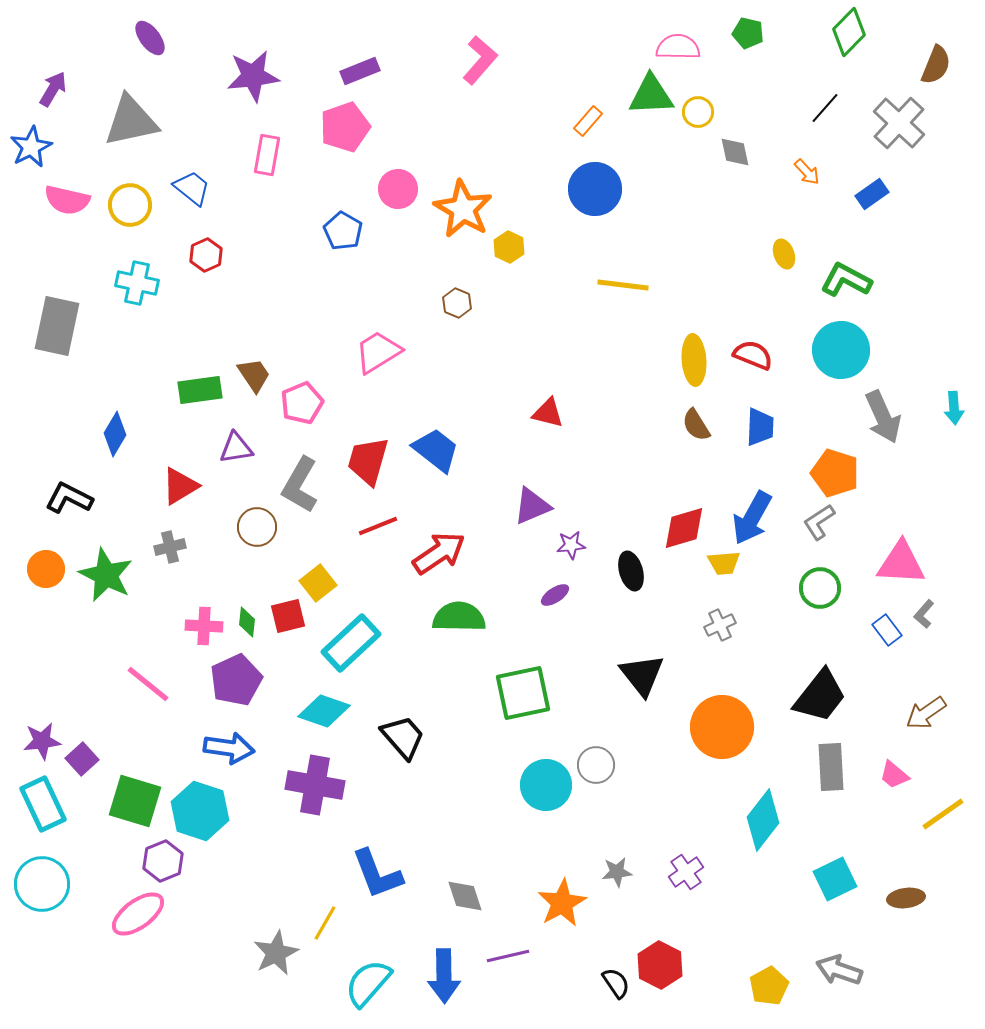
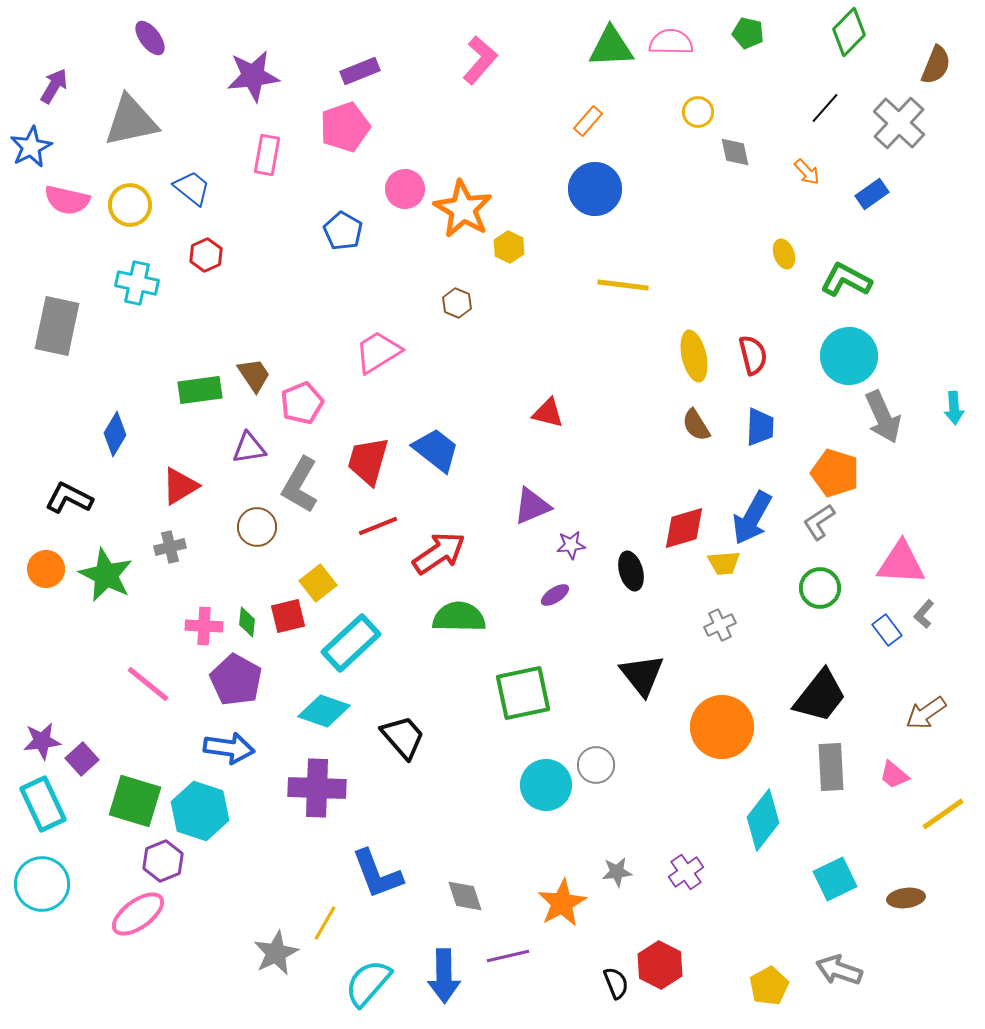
pink semicircle at (678, 47): moved 7 px left, 5 px up
purple arrow at (53, 89): moved 1 px right, 3 px up
green triangle at (651, 95): moved 40 px left, 48 px up
pink circle at (398, 189): moved 7 px right
cyan circle at (841, 350): moved 8 px right, 6 px down
red semicircle at (753, 355): rotated 54 degrees clockwise
yellow ellipse at (694, 360): moved 4 px up; rotated 9 degrees counterclockwise
purple triangle at (236, 448): moved 13 px right
purple pentagon at (236, 680): rotated 18 degrees counterclockwise
purple cross at (315, 785): moved 2 px right, 3 px down; rotated 8 degrees counterclockwise
black semicircle at (616, 983): rotated 12 degrees clockwise
